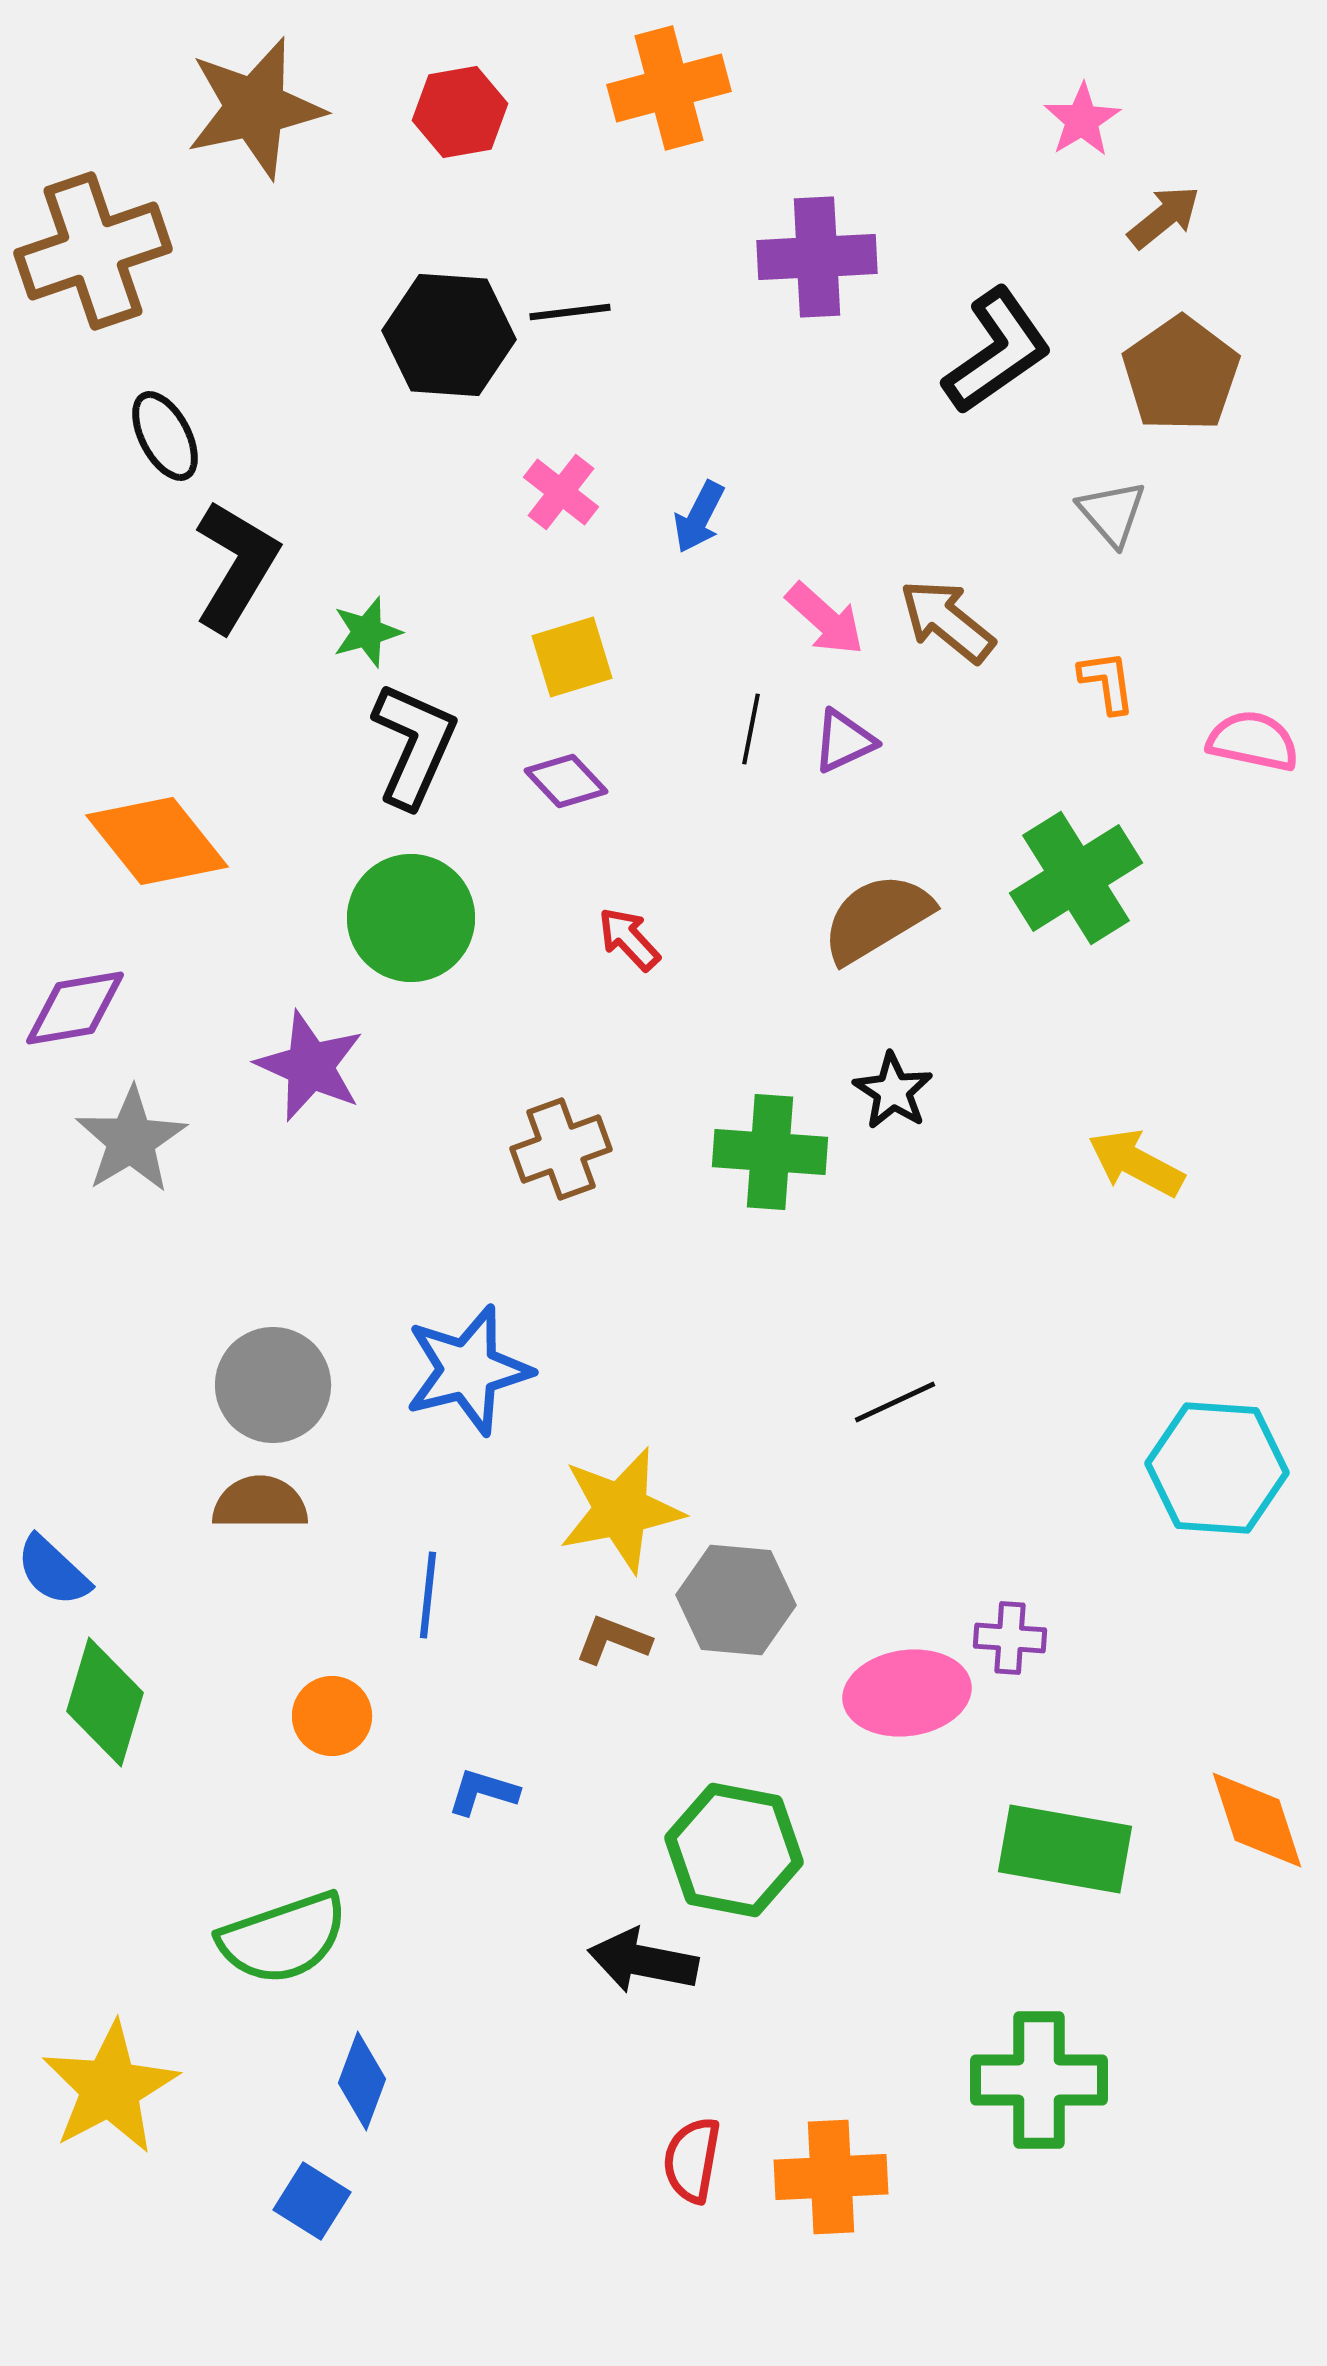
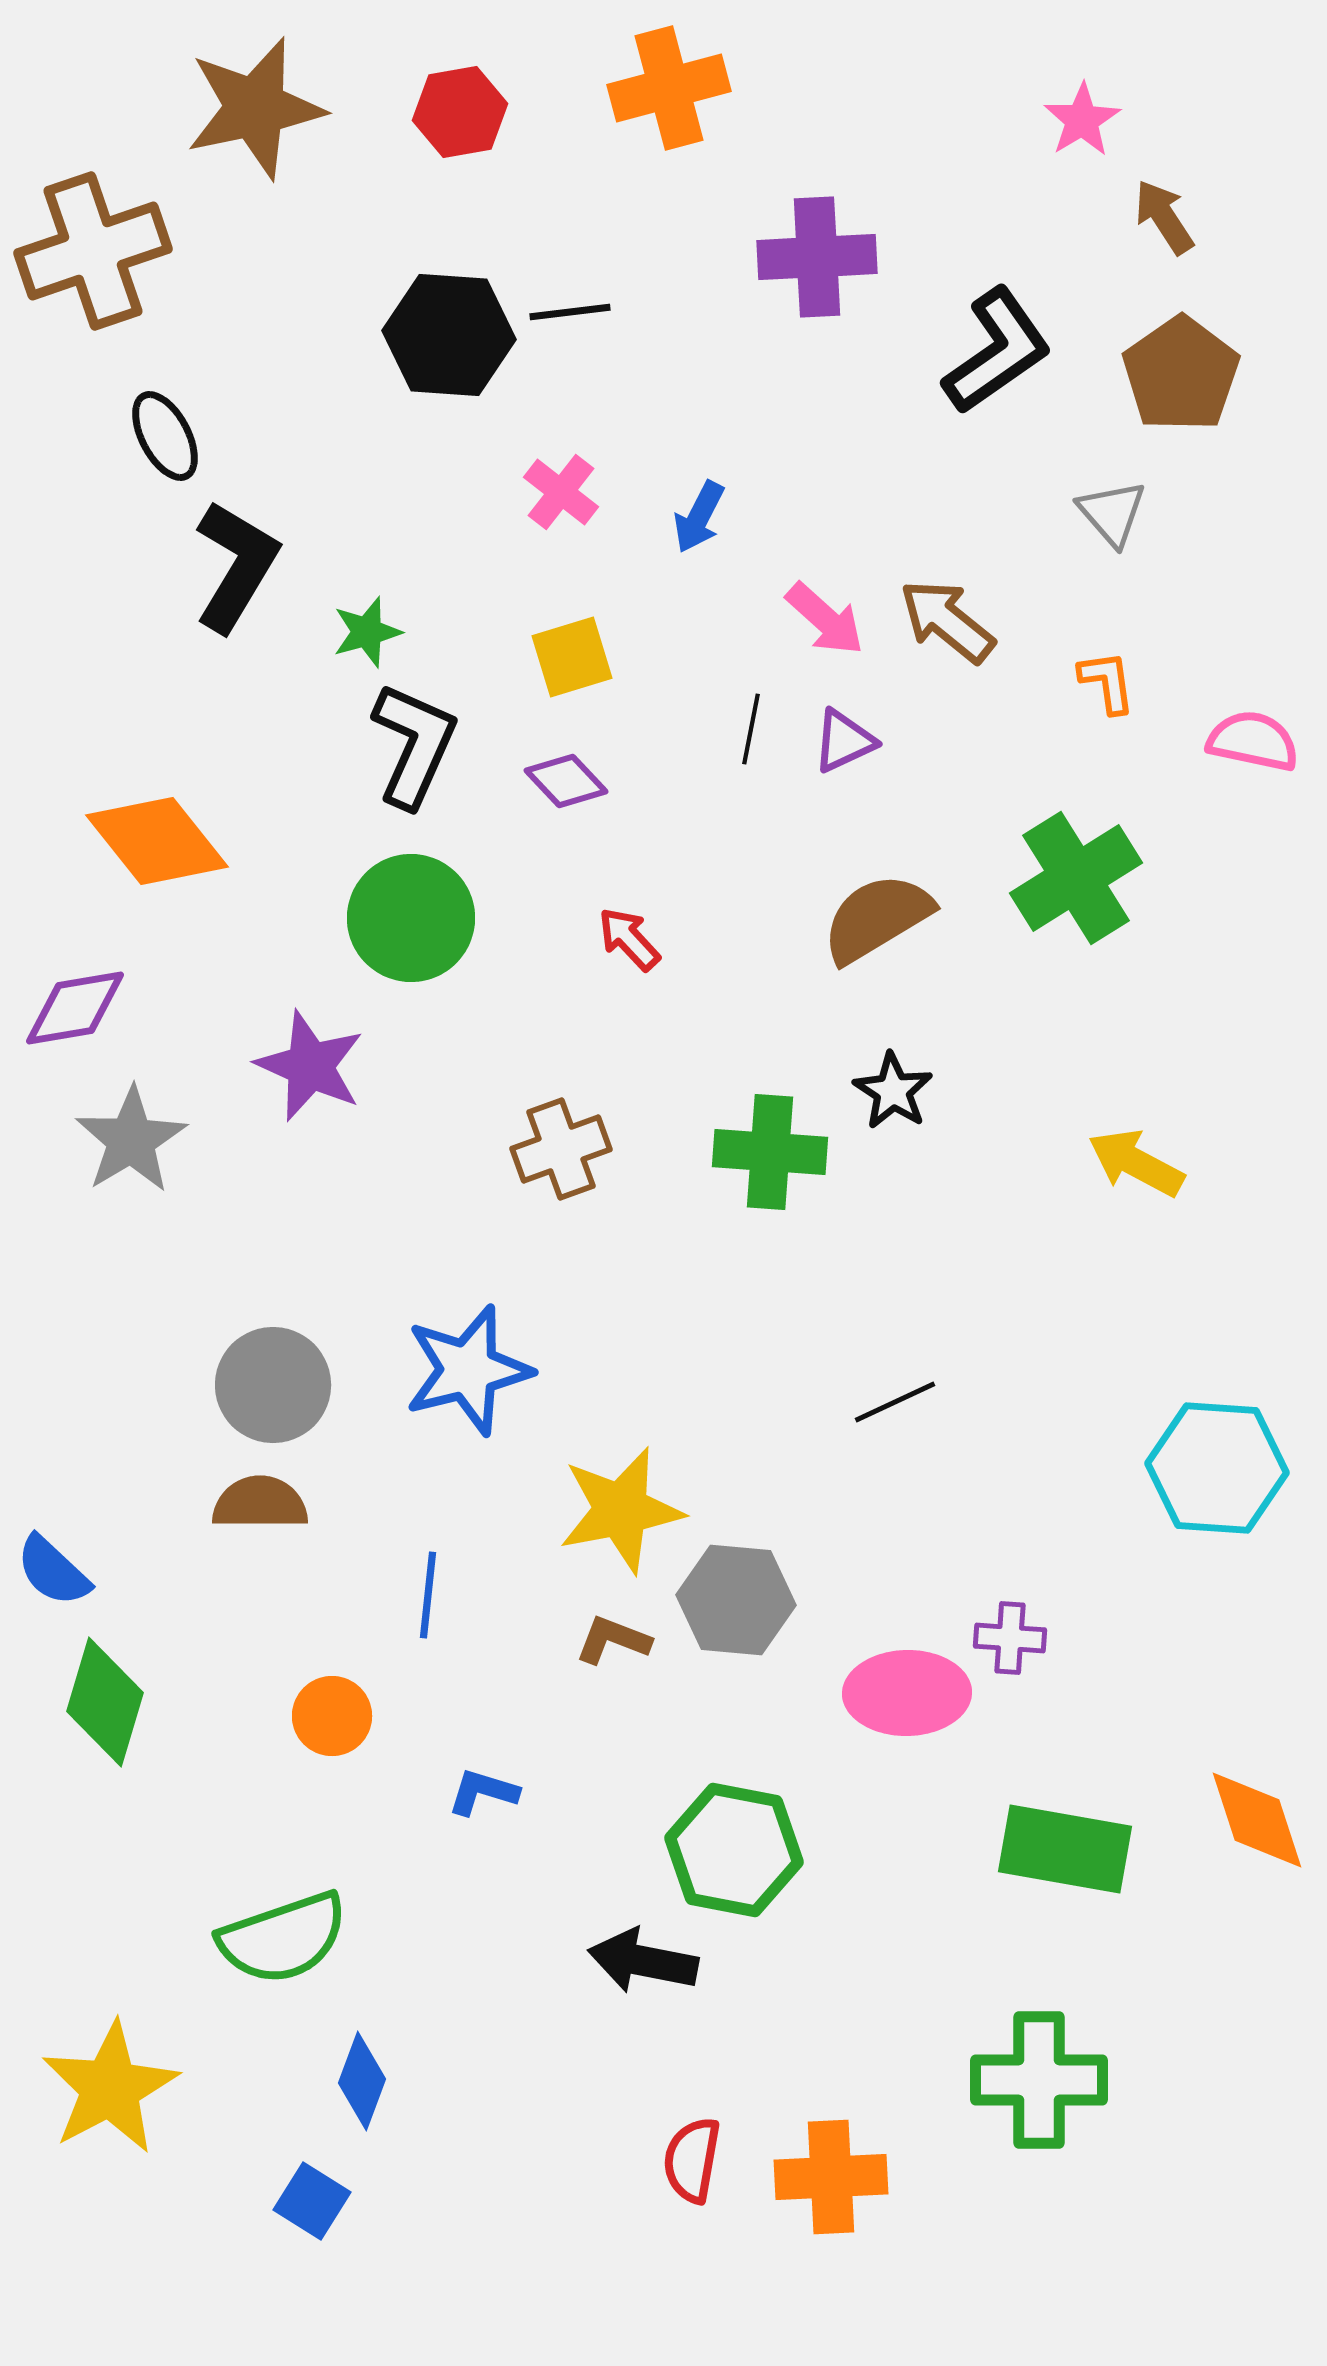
brown arrow at (1164, 217): rotated 84 degrees counterclockwise
pink ellipse at (907, 1693): rotated 7 degrees clockwise
